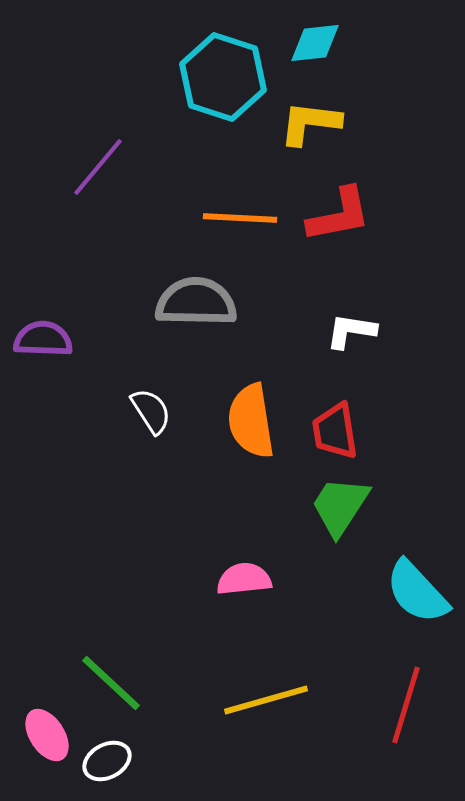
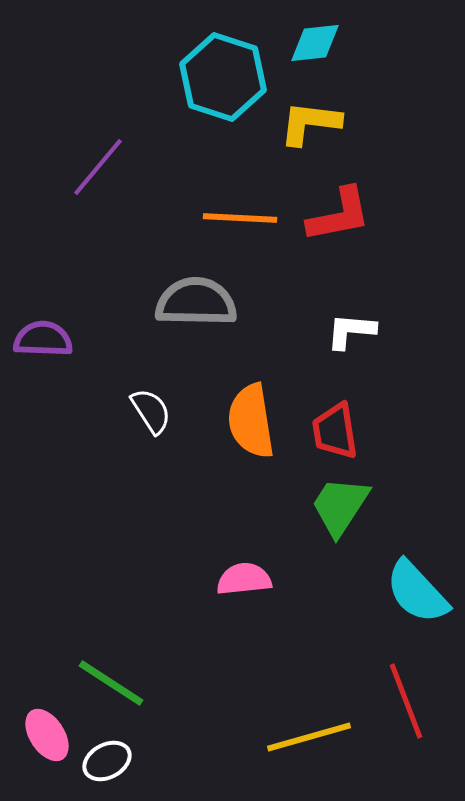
white L-shape: rotated 4 degrees counterclockwise
green line: rotated 10 degrees counterclockwise
yellow line: moved 43 px right, 37 px down
red line: moved 4 px up; rotated 38 degrees counterclockwise
